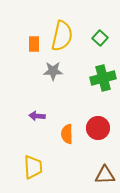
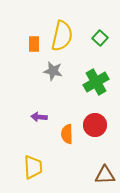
gray star: rotated 12 degrees clockwise
green cross: moved 7 px left, 4 px down; rotated 15 degrees counterclockwise
purple arrow: moved 2 px right, 1 px down
red circle: moved 3 px left, 3 px up
